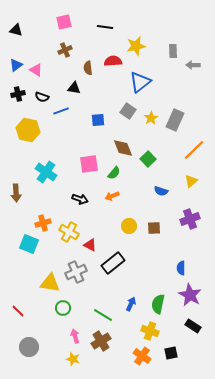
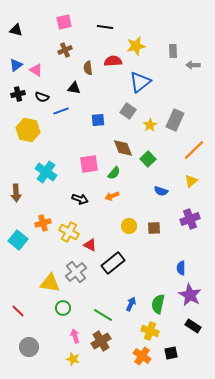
yellow star at (151, 118): moved 1 px left, 7 px down
cyan square at (29, 244): moved 11 px left, 4 px up; rotated 18 degrees clockwise
gray cross at (76, 272): rotated 15 degrees counterclockwise
